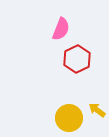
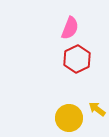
pink semicircle: moved 9 px right, 1 px up
yellow arrow: moved 1 px up
